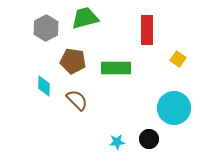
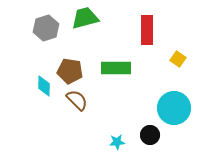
gray hexagon: rotated 10 degrees clockwise
brown pentagon: moved 3 px left, 10 px down
black circle: moved 1 px right, 4 px up
